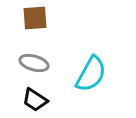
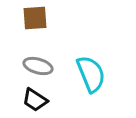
gray ellipse: moved 4 px right, 3 px down
cyan semicircle: rotated 51 degrees counterclockwise
